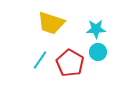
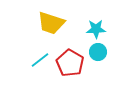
cyan line: rotated 18 degrees clockwise
